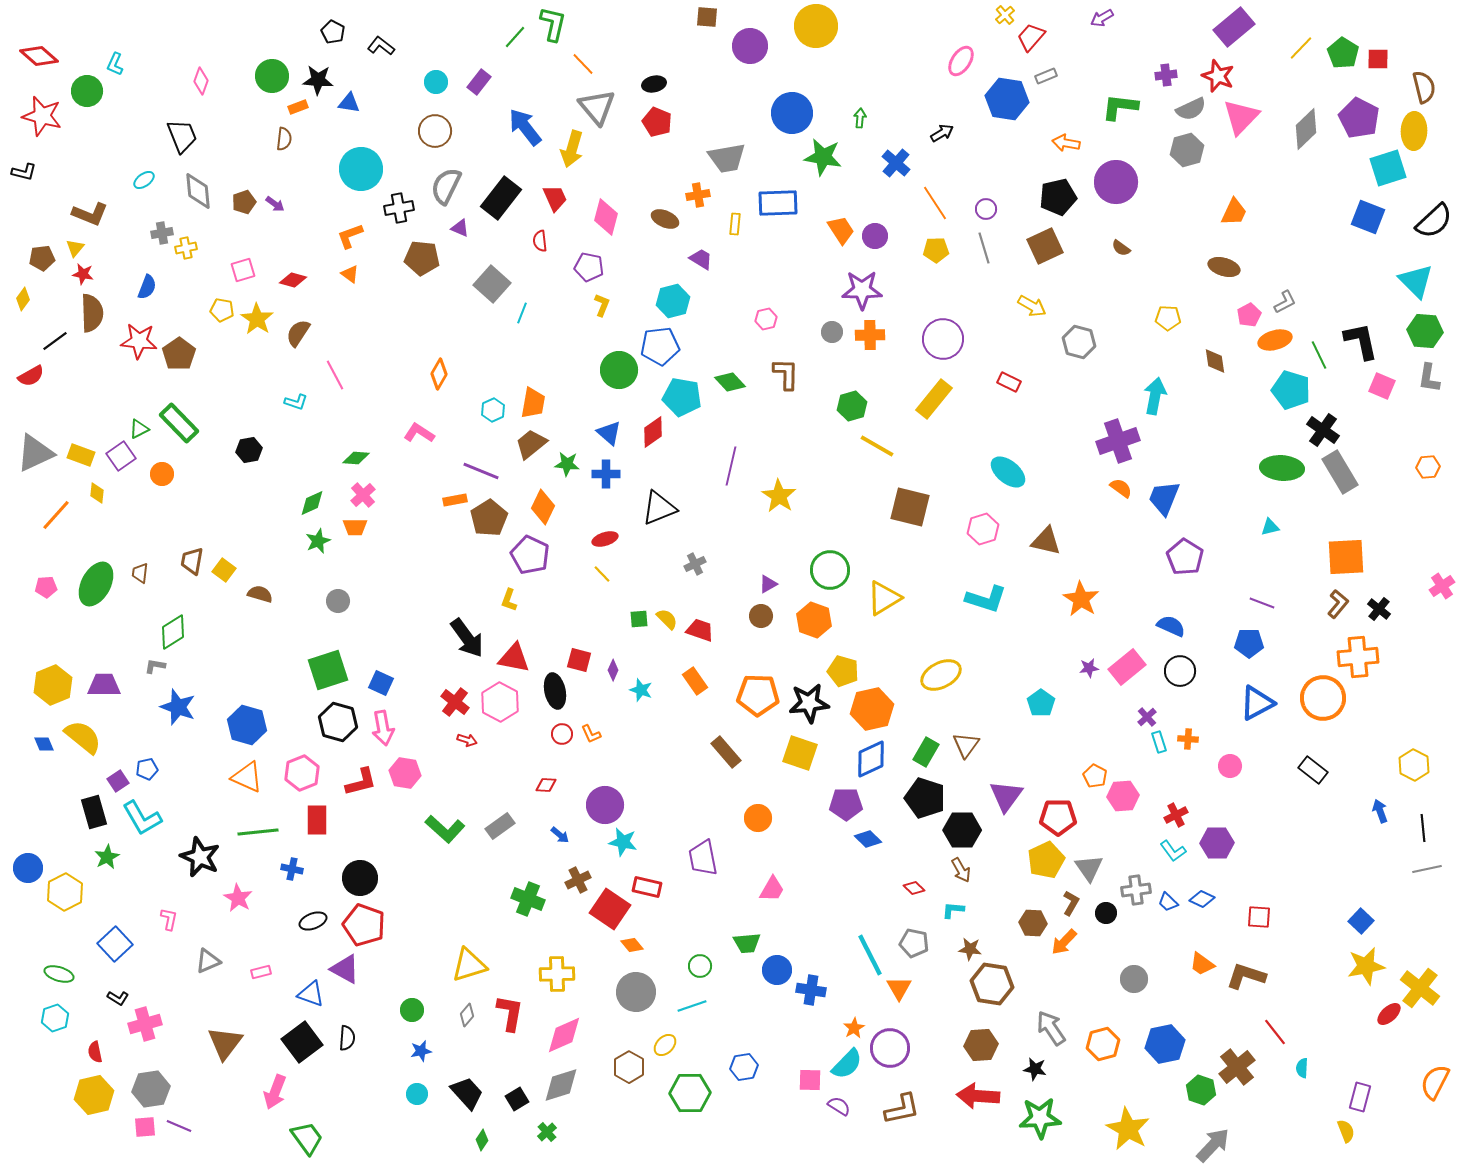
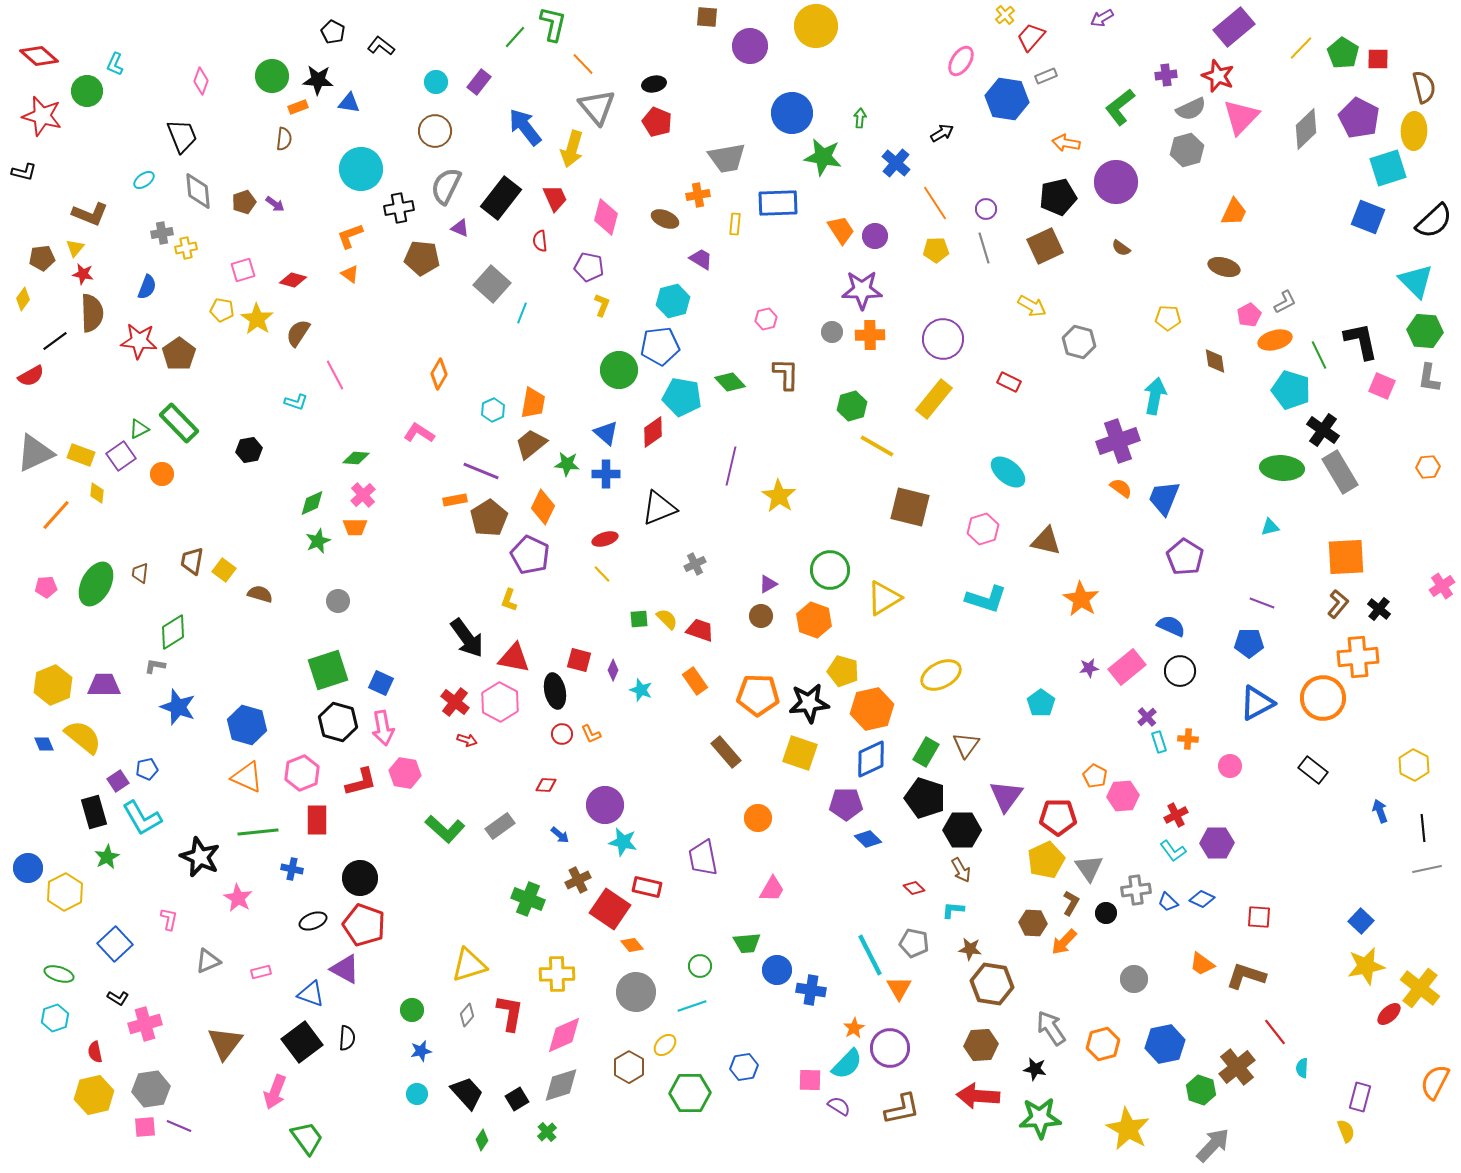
green L-shape at (1120, 107): rotated 45 degrees counterclockwise
blue triangle at (609, 433): moved 3 px left
